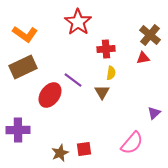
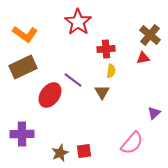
yellow semicircle: moved 2 px up
purple cross: moved 4 px right, 4 px down
red square: moved 2 px down
